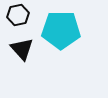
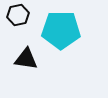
black triangle: moved 4 px right, 10 px down; rotated 40 degrees counterclockwise
